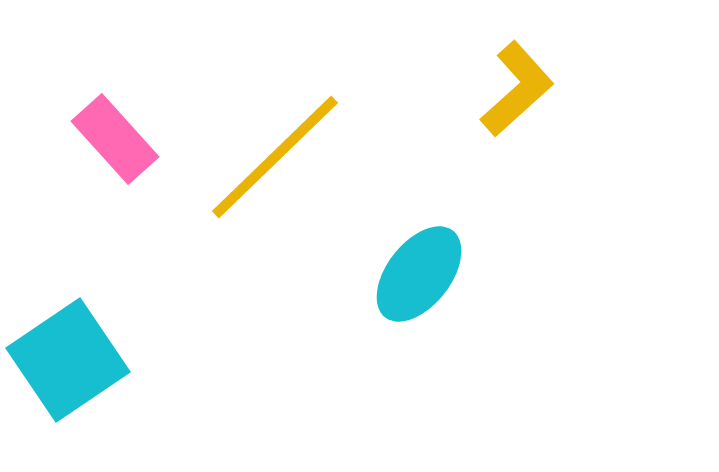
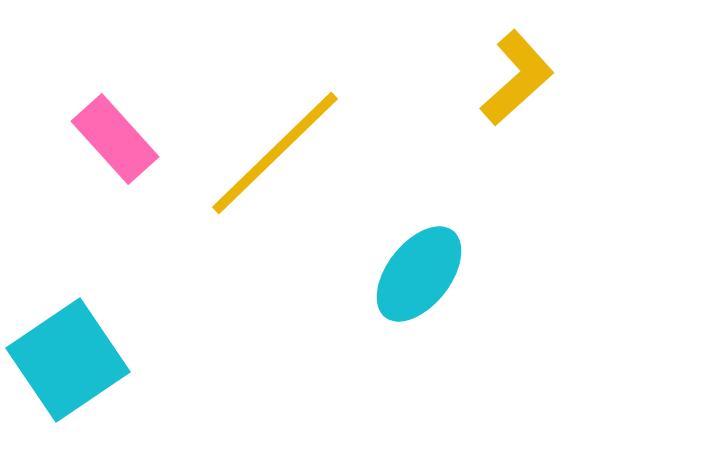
yellow L-shape: moved 11 px up
yellow line: moved 4 px up
